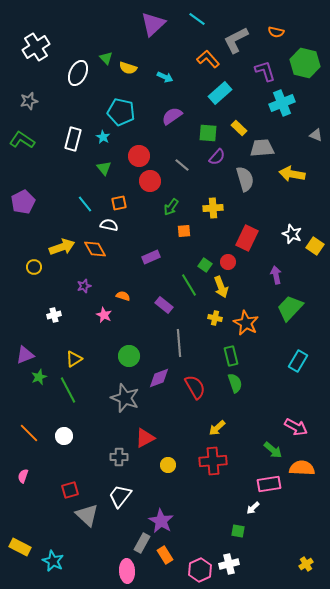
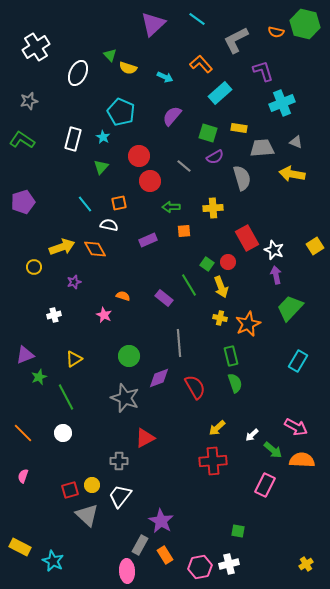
green triangle at (106, 58): moved 4 px right, 3 px up
orange L-shape at (208, 59): moved 7 px left, 5 px down
green hexagon at (305, 63): moved 39 px up
purple L-shape at (265, 71): moved 2 px left
cyan pentagon at (121, 112): rotated 12 degrees clockwise
purple semicircle at (172, 116): rotated 15 degrees counterclockwise
yellow rectangle at (239, 128): rotated 35 degrees counterclockwise
green square at (208, 133): rotated 12 degrees clockwise
gray triangle at (316, 135): moved 20 px left, 7 px down
purple semicircle at (217, 157): moved 2 px left; rotated 18 degrees clockwise
gray line at (182, 165): moved 2 px right, 1 px down
green triangle at (104, 168): moved 3 px left, 1 px up; rotated 21 degrees clockwise
gray semicircle at (245, 179): moved 3 px left, 1 px up
purple pentagon at (23, 202): rotated 10 degrees clockwise
green arrow at (171, 207): rotated 54 degrees clockwise
white star at (292, 234): moved 18 px left, 16 px down
red rectangle at (247, 238): rotated 55 degrees counterclockwise
yellow square at (315, 246): rotated 24 degrees clockwise
purple rectangle at (151, 257): moved 3 px left, 17 px up
green square at (205, 265): moved 2 px right, 1 px up
purple star at (84, 286): moved 10 px left, 4 px up
purple rectangle at (164, 305): moved 7 px up
yellow cross at (215, 318): moved 5 px right
orange star at (246, 323): moved 2 px right, 1 px down; rotated 20 degrees clockwise
green line at (68, 390): moved 2 px left, 7 px down
orange line at (29, 433): moved 6 px left
white circle at (64, 436): moved 1 px left, 3 px up
gray cross at (119, 457): moved 4 px down
yellow circle at (168, 465): moved 76 px left, 20 px down
orange semicircle at (302, 468): moved 8 px up
pink rectangle at (269, 484): moved 4 px left, 1 px down; rotated 55 degrees counterclockwise
white arrow at (253, 508): moved 1 px left, 73 px up
gray rectangle at (142, 543): moved 2 px left, 2 px down
pink hexagon at (200, 570): moved 3 px up; rotated 15 degrees clockwise
